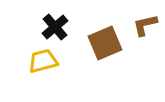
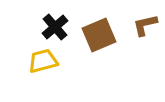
brown square: moved 6 px left, 8 px up
